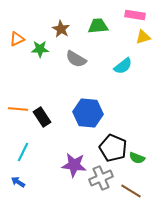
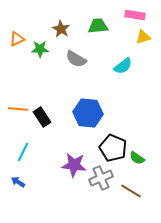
green semicircle: rotated 14 degrees clockwise
